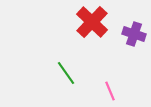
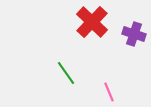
pink line: moved 1 px left, 1 px down
